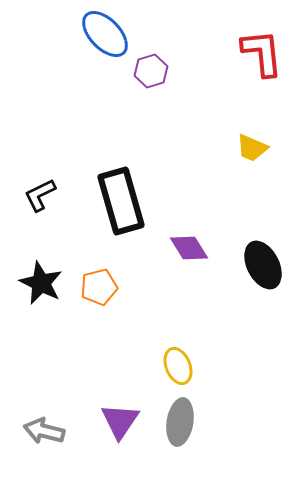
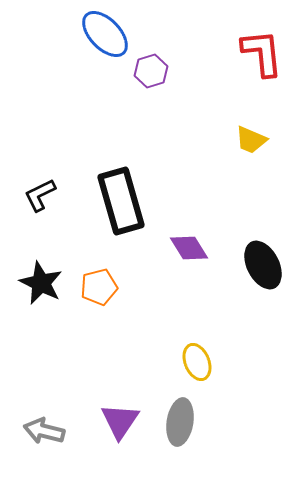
yellow trapezoid: moved 1 px left, 8 px up
yellow ellipse: moved 19 px right, 4 px up
